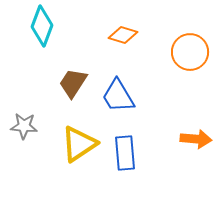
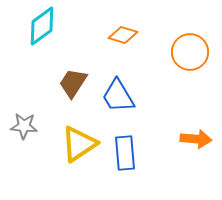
cyan diamond: rotated 33 degrees clockwise
